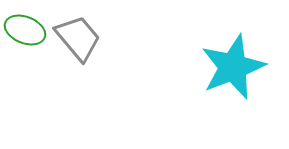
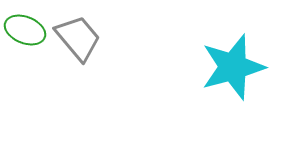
cyan star: rotated 6 degrees clockwise
